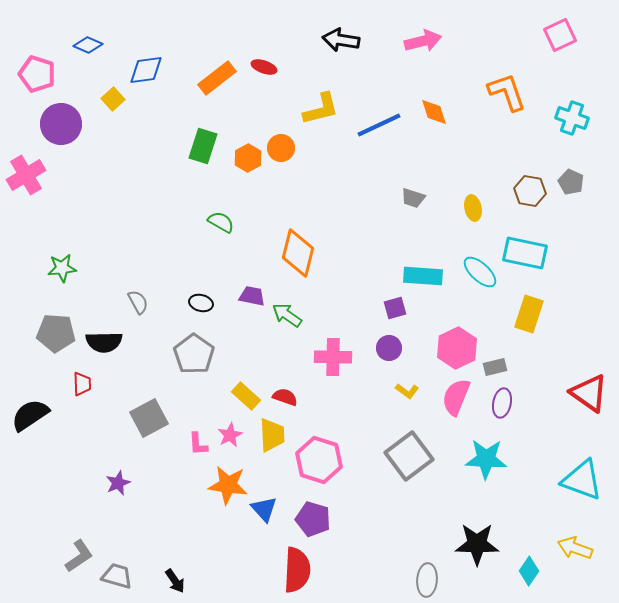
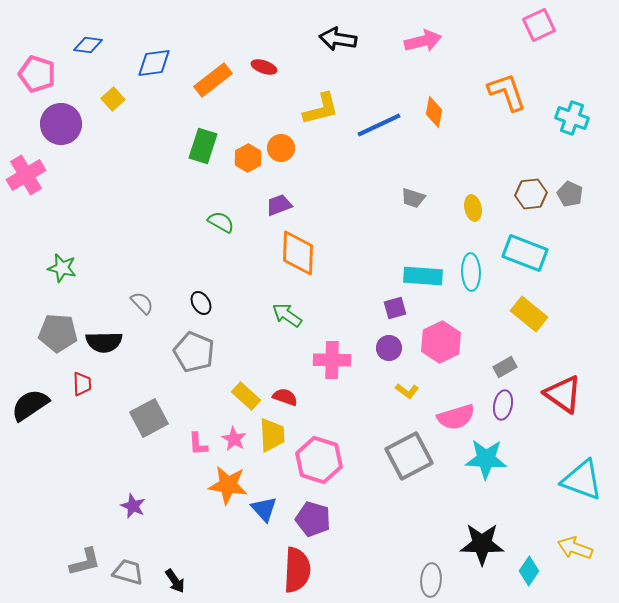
pink square at (560, 35): moved 21 px left, 10 px up
black arrow at (341, 40): moved 3 px left, 1 px up
blue diamond at (88, 45): rotated 16 degrees counterclockwise
blue diamond at (146, 70): moved 8 px right, 7 px up
orange rectangle at (217, 78): moved 4 px left, 2 px down
orange diamond at (434, 112): rotated 28 degrees clockwise
gray pentagon at (571, 182): moved 1 px left, 12 px down
brown hexagon at (530, 191): moved 1 px right, 3 px down; rotated 16 degrees counterclockwise
orange diamond at (298, 253): rotated 12 degrees counterclockwise
cyan rectangle at (525, 253): rotated 9 degrees clockwise
green star at (62, 268): rotated 20 degrees clockwise
cyan ellipse at (480, 272): moved 9 px left; rotated 45 degrees clockwise
purple trapezoid at (252, 296): moved 27 px right, 91 px up; rotated 32 degrees counterclockwise
gray semicircle at (138, 302): moved 4 px right, 1 px down; rotated 15 degrees counterclockwise
black ellipse at (201, 303): rotated 45 degrees clockwise
yellow rectangle at (529, 314): rotated 69 degrees counterclockwise
gray pentagon at (56, 333): moved 2 px right
pink hexagon at (457, 348): moved 16 px left, 6 px up
gray pentagon at (194, 354): moved 2 px up; rotated 12 degrees counterclockwise
pink cross at (333, 357): moved 1 px left, 3 px down
gray rectangle at (495, 367): moved 10 px right; rotated 15 degrees counterclockwise
red triangle at (589, 393): moved 26 px left, 1 px down
pink semicircle at (456, 397): moved 20 px down; rotated 129 degrees counterclockwise
purple ellipse at (502, 403): moved 1 px right, 2 px down
black semicircle at (30, 415): moved 10 px up
pink star at (230, 435): moved 4 px right, 4 px down; rotated 15 degrees counterclockwise
gray square at (409, 456): rotated 9 degrees clockwise
purple star at (118, 483): moved 15 px right, 23 px down; rotated 25 degrees counterclockwise
black star at (477, 544): moved 5 px right
gray L-shape at (79, 556): moved 6 px right, 6 px down; rotated 20 degrees clockwise
gray trapezoid at (117, 576): moved 11 px right, 4 px up
gray ellipse at (427, 580): moved 4 px right
